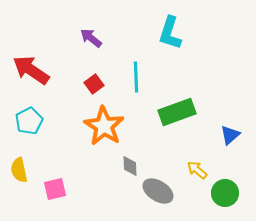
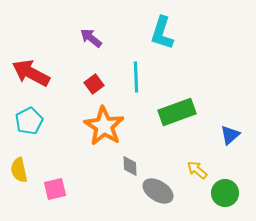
cyan L-shape: moved 8 px left
red arrow: moved 3 px down; rotated 6 degrees counterclockwise
